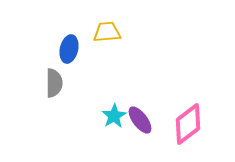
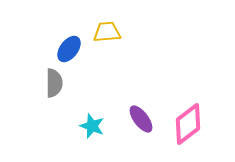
blue ellipse: rotated 24 degrees clockwise
cyan star: moved 22 px left, 10 px down; rotated 20 degrees counterclockwise
purple ellipse: moved 1 px right, 1 px up
